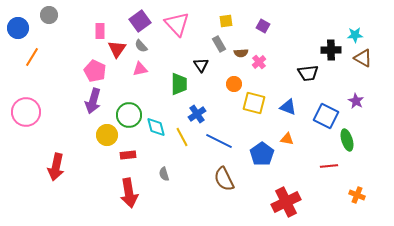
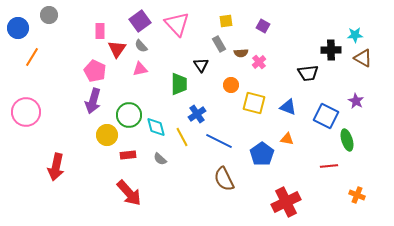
orange circle at (234, 84): moved 3 px left, 1 px down
gray semicircle at (164, 174): moved 4 px left, 15 px up; rotated 32 degrees counterclockwise
red arrow at (129, 193): rotated 32 degrees counterclockwise
